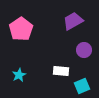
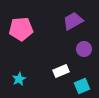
pink pentagon: rotated 30 degrees clockwise
purple circle: moved 1 px up
white rectangle: rotated 28 degrees counterclockwise
cyan star: moved 4 px down
